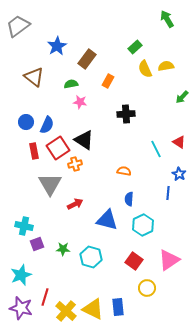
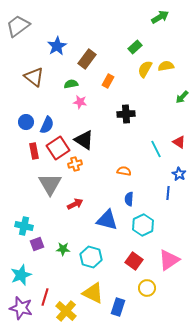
green arrow at (167, 19): moved 7 px left, 2 px up; rotated 90 degrees clockwise
yellow semicircle at (145, 69): rotated 54 degrees clockwise
blue rectangle at (118, 307): rotated 24 degrees clockwise
yellow triangle at (93, 309): moved 16 px up
